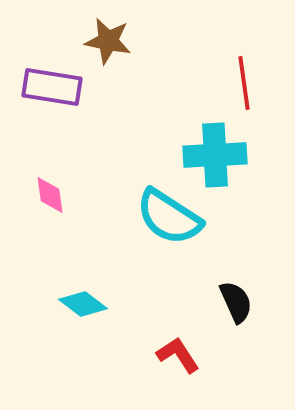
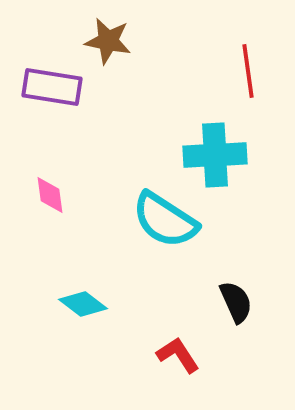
red line: moved 4 px right, 12 px up
cyan semicircle: moved 4 px left, 3 px down
